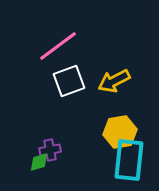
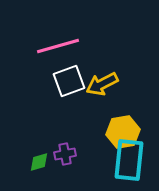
pink line: rotated 21 degrees clockwise
yellow arrow: moved 12 px left, 3 px down
yellow hexagon: moved 3 px right
purple cross: moved 15 px right, 4 px down
